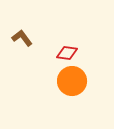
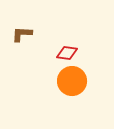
brown L-shape: moved 4 px up; rotated 50 degrees counterclockwise
